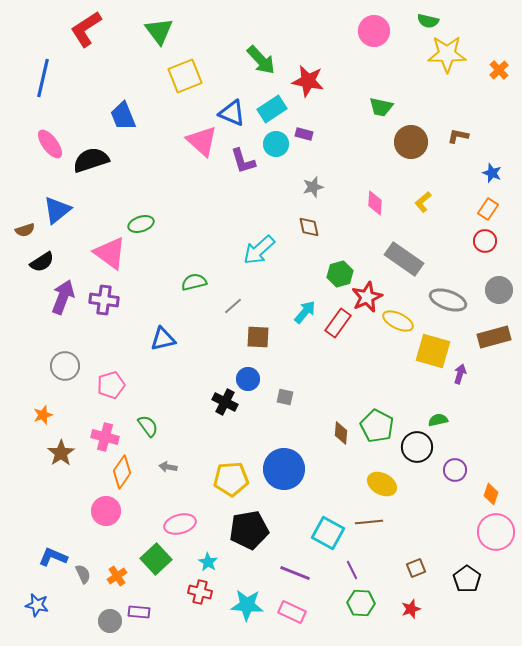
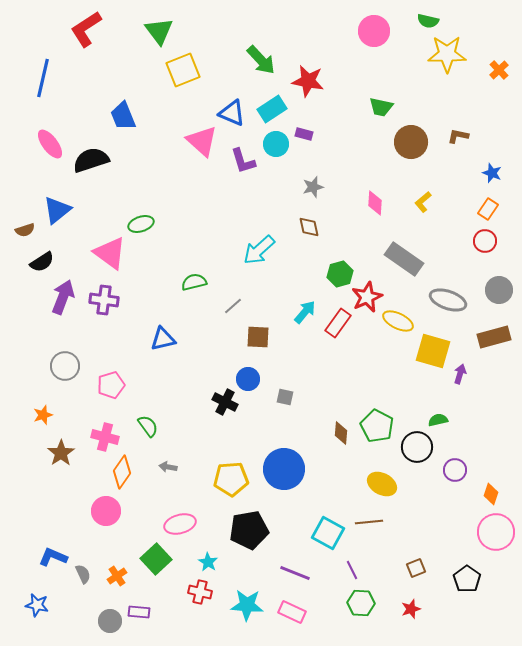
yellow square at (185, 76): moved 2 px left, 6 px up
